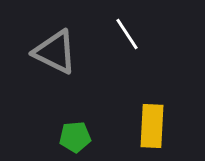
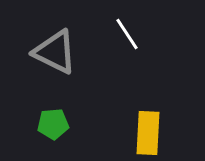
yellow rectangle: moved 4 px left, 7 px down
green pentagon: moved 22 px left, 13 px up
